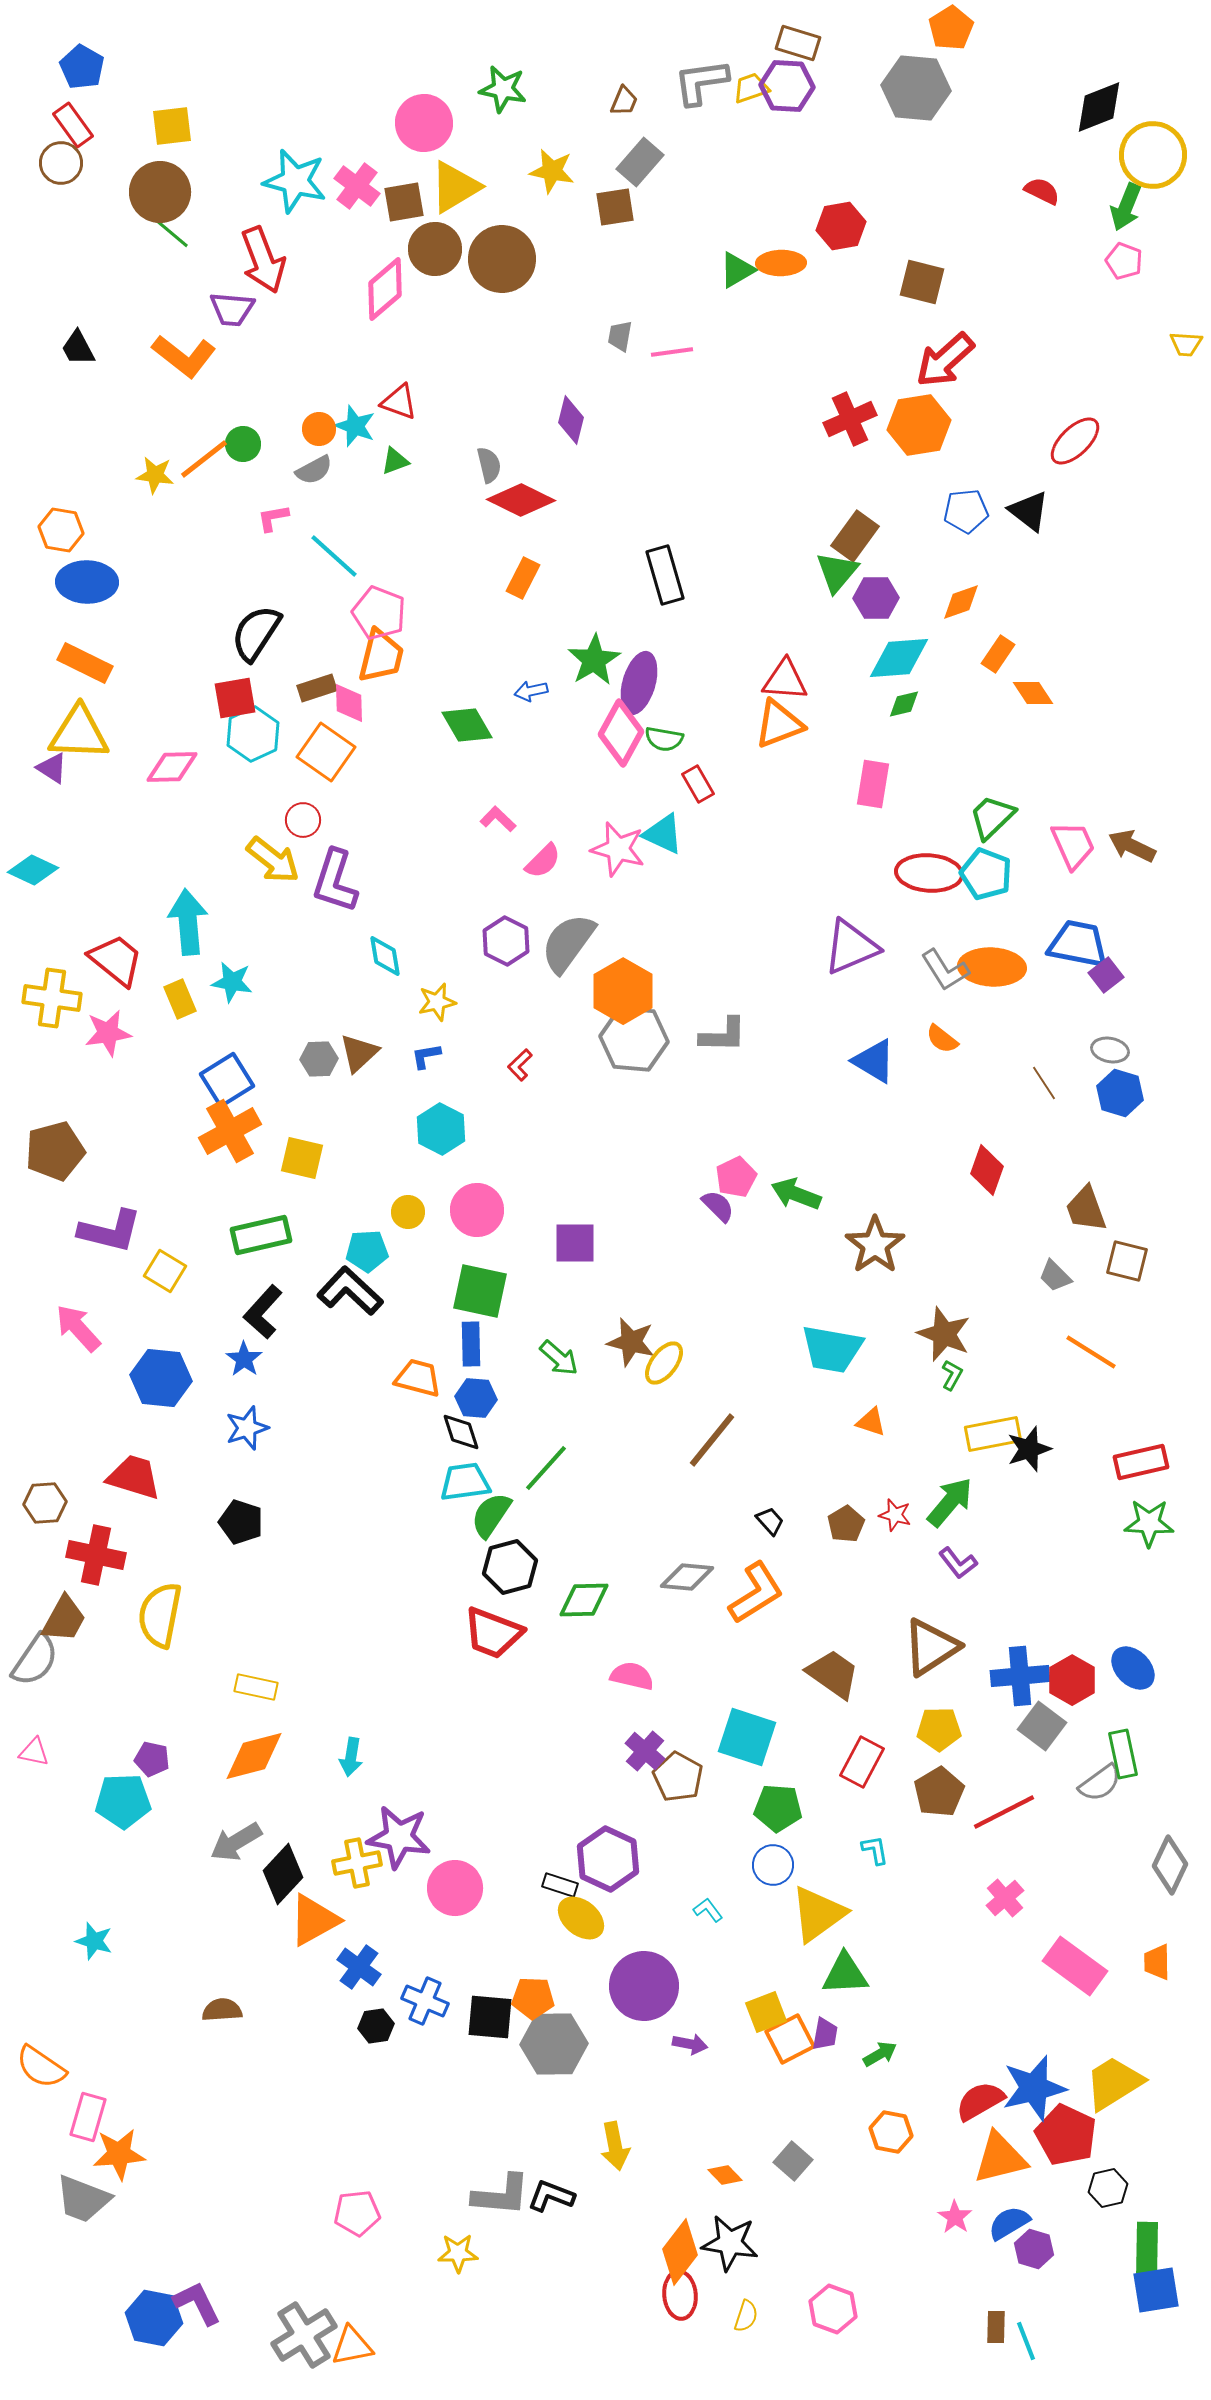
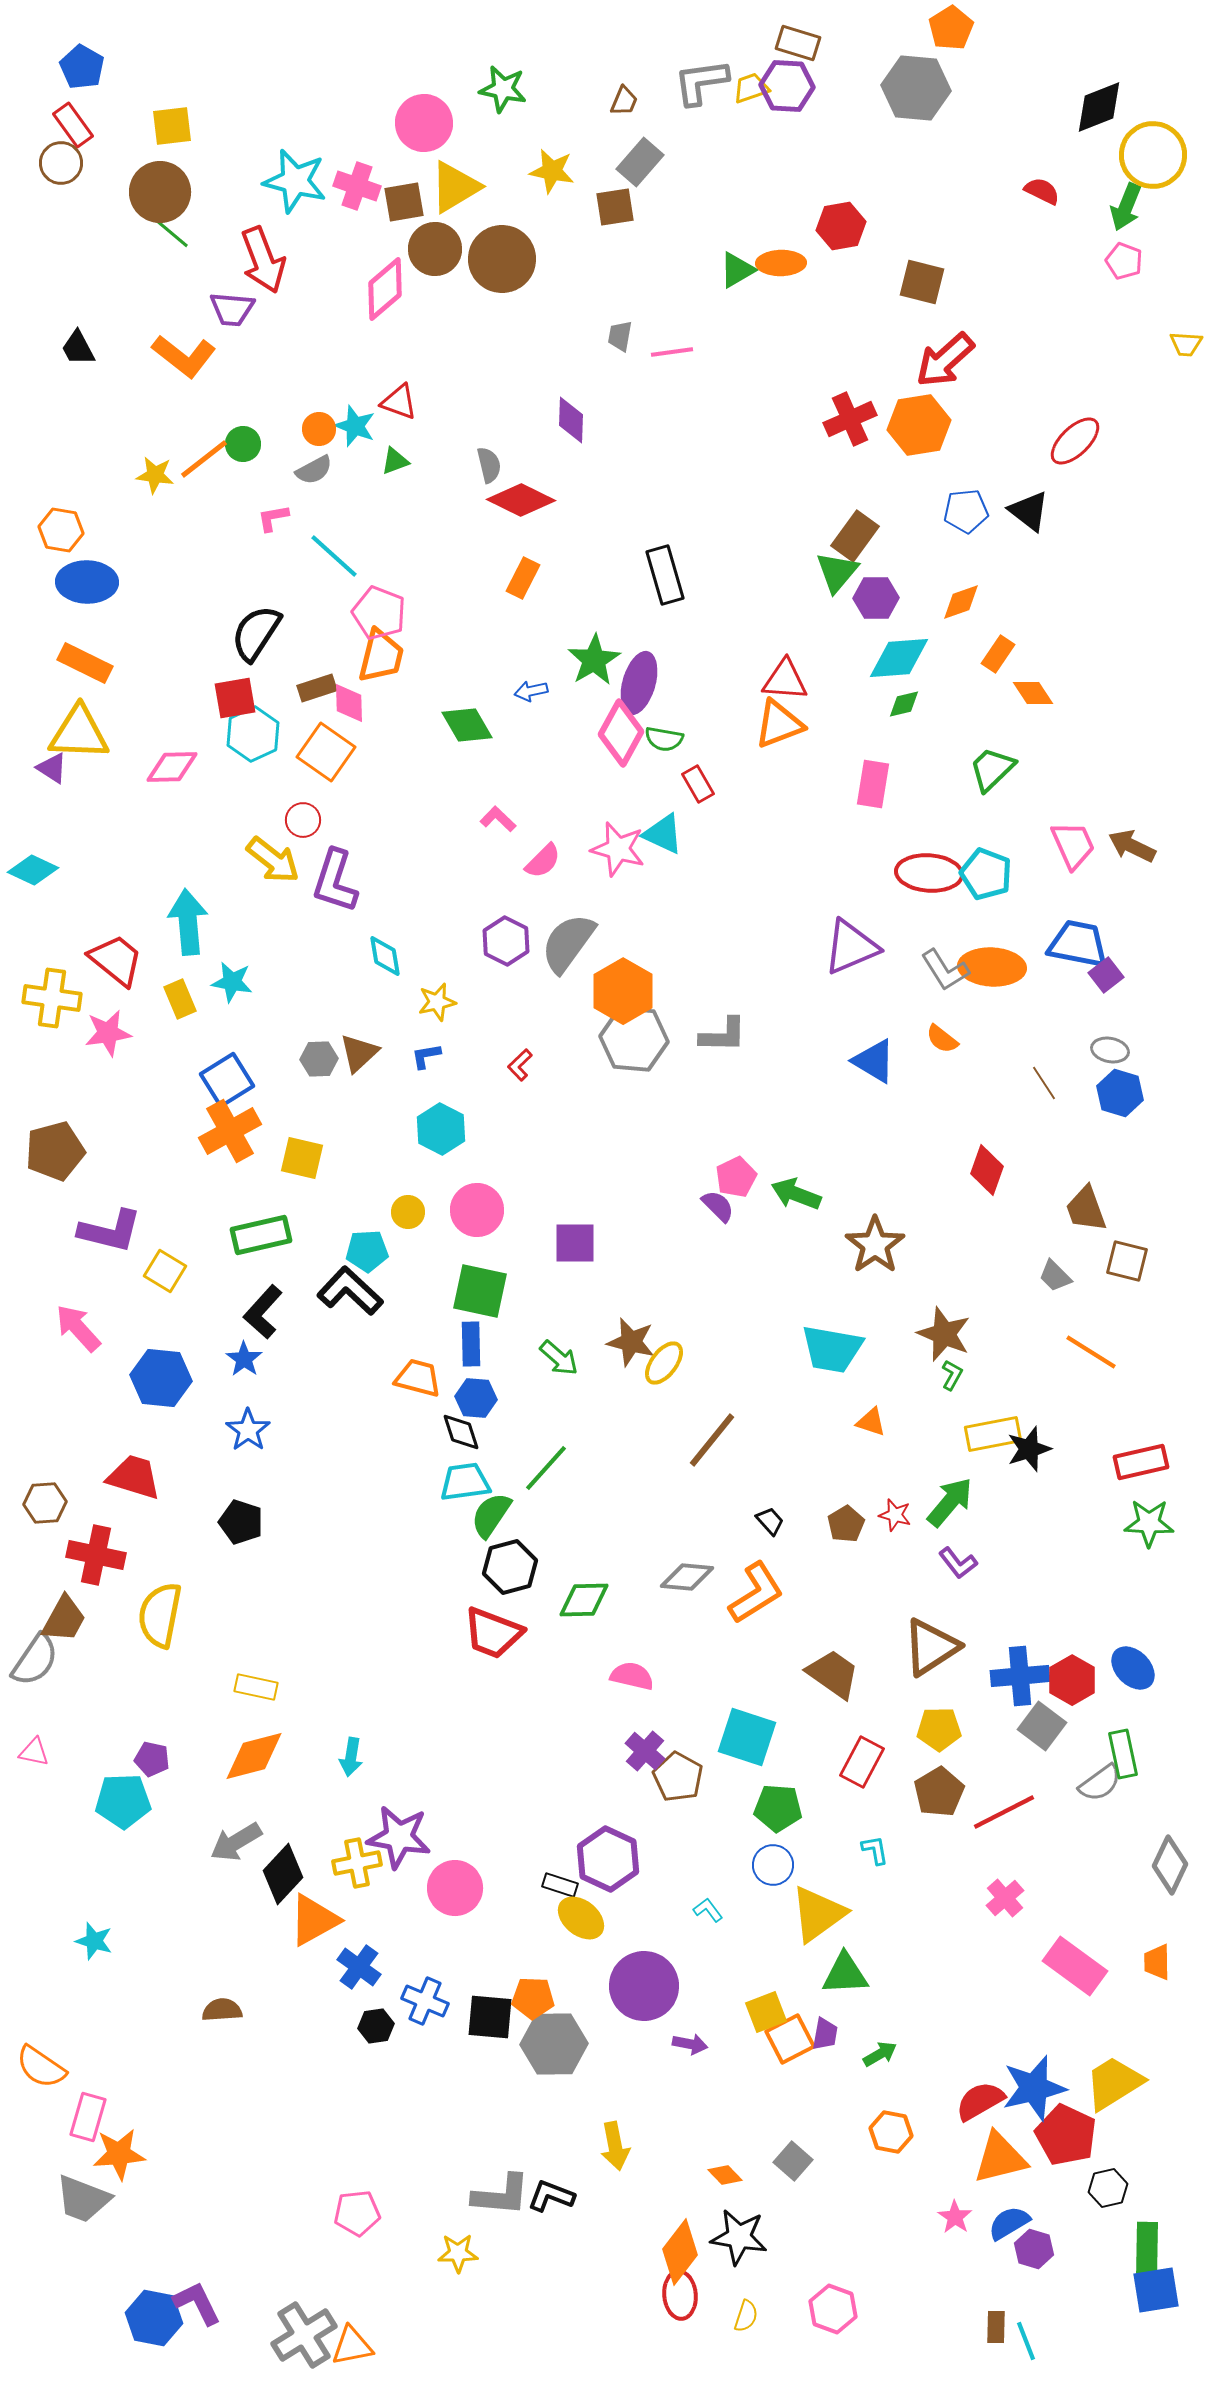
pink cross at (357, 186): rotated 18 degrees counterclockwise
purple diamond at (571, 420): rotated 12 degrees counterclockwise
green trapezoid at (992, 817): moved 48 px up
blue star at (247, 1428): moved 1 px right, 2 px down; rotated 18 degrees counterclockwise
black star at (730, 2243): moved 9 px right, 6 px up
